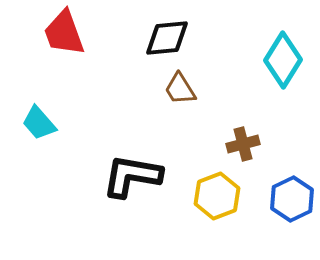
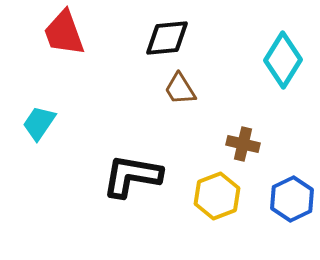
cyan trapezoid: rotated 75 degrees clockwise
brown cross: rotated 28 degrees clockwise
